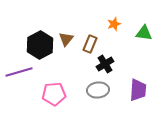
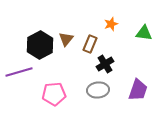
orange star: moved 3 px left
purple trapezoid: rotated 15 degrees clockwise
